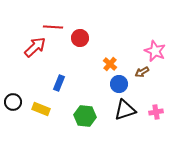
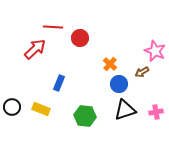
red arrow: moved 2 px down
black circle: moved 1 px left, 5 px down
